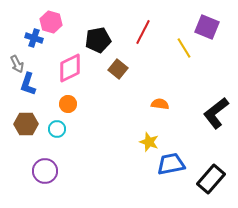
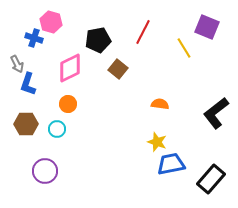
yellow star: moved 8 px right
